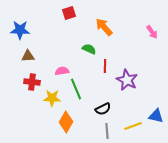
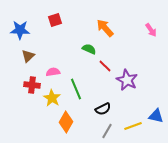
red square: moved 14 px left, 7 px down
orange arrow: moved 1 px right, 1 px down
pink arrow: moved 1 px left, 2 px up
brown triangle: rotated 40 degrees counterclockwise
red line: rotated 48 degrees counterclockwise
pink semicircle: moved 9 px left, 1 px down
red cross: moved 3 px down
yellow star: rotated 30 degrees clockwise
gray line: rotated 35 degrees clockwise
